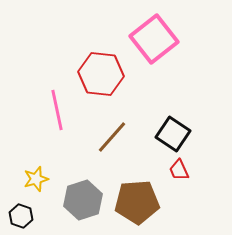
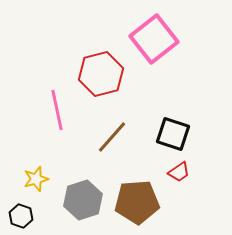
red hexagon: rotated 21 degrees counterclockwise
black square: rotated 16 degrees counterclockwise
red trapezoid: moved 2 px down; rotated 100 degrees counterclockwise
